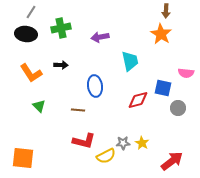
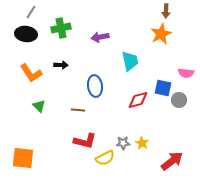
orange star: rotated 15 degrees clockwise
gray circle: moved 1 px right, 8 px up
red L-shape: moved 1 px right
yellow semicircle: moved 1 px left, 2 px down
